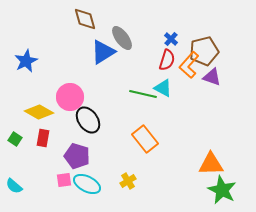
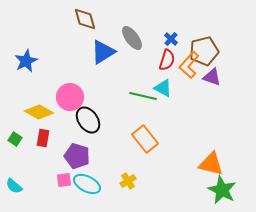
gray ellipse: moved 10 px right
green line: moved 2 px down
orange triangle: rotated 16 degrees clockwise
